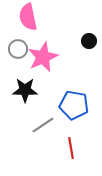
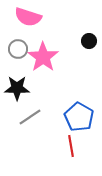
pink semicircle: rotated 60 degrees counterclockwise
pink star: rotated 12 degrees counterclockwise
black star: moved 8 px left, 2 px up
blue pentagon: moved 5 px right, 12 px down; rotated 20 degrees clockwise
gray line: moved 13 px left, 8 px up
red line: moved 2 px up
